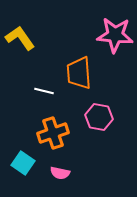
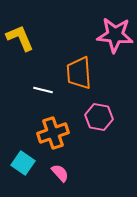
yellow L-shape: rotated 12 degrees clockwise
white line: moved 1 px left, 1 px up
pink semicircle: rotated 144 degrees counterclockwise
